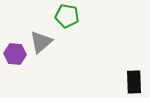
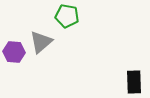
purple hexagon: moved 1 px left, 2 px up
